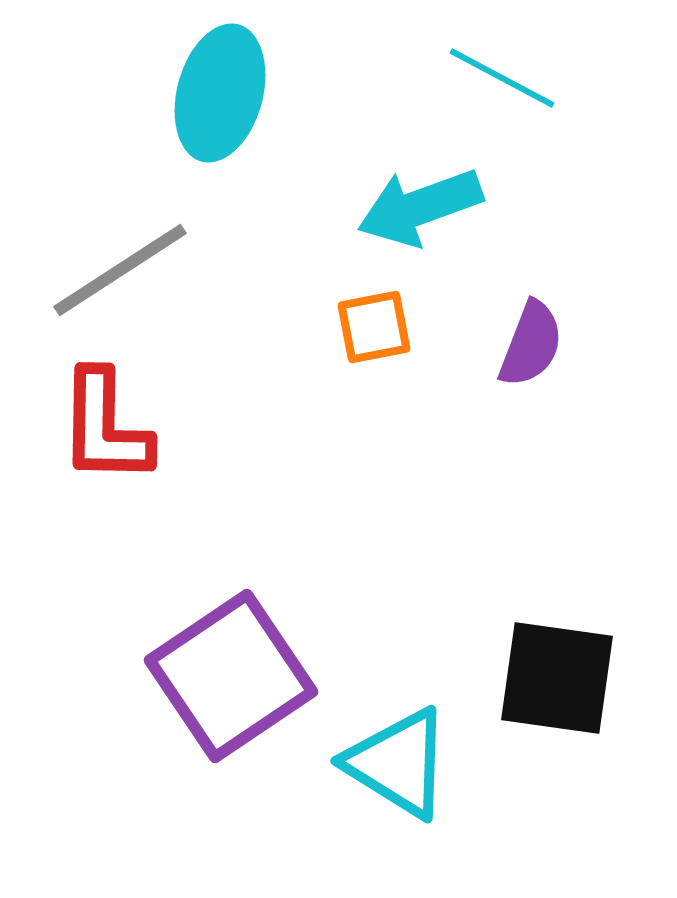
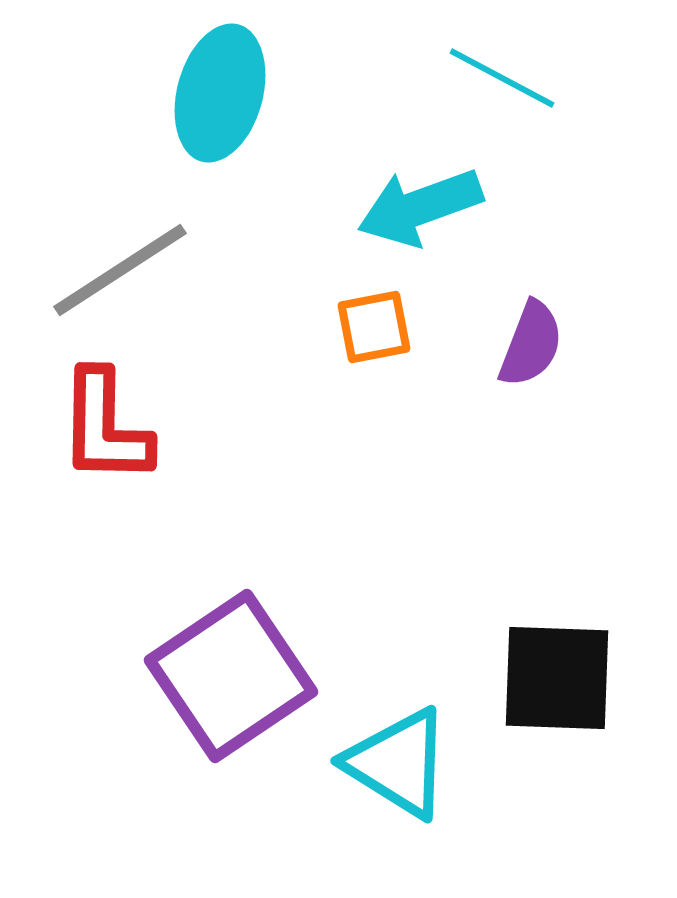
black square: rotated 6 degrees counterclockwise
